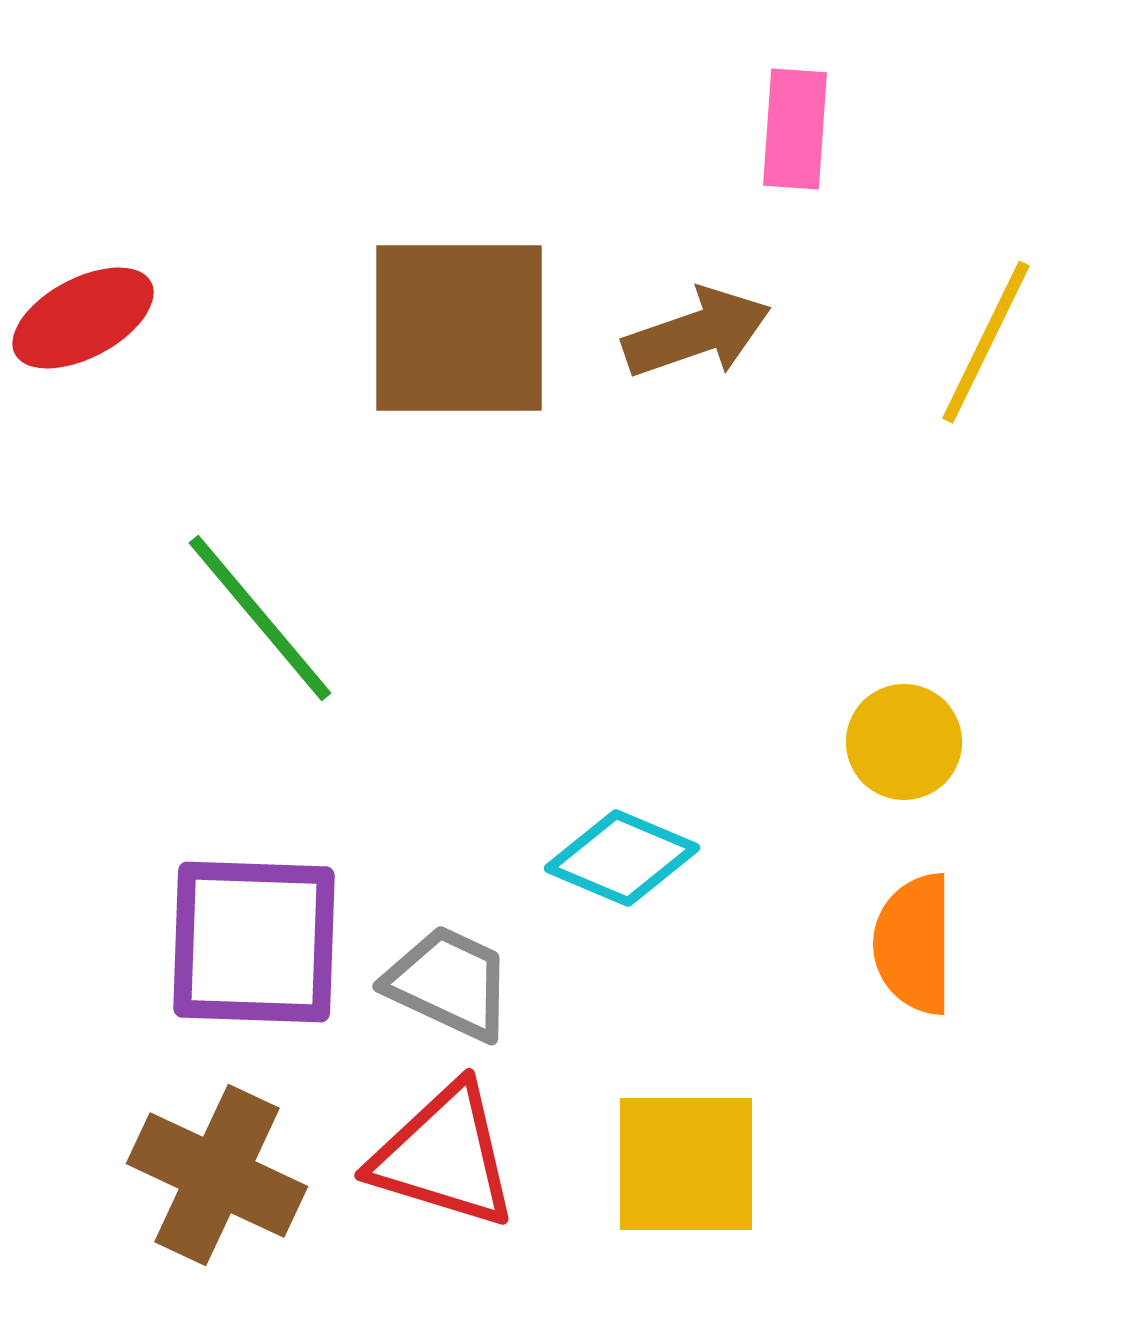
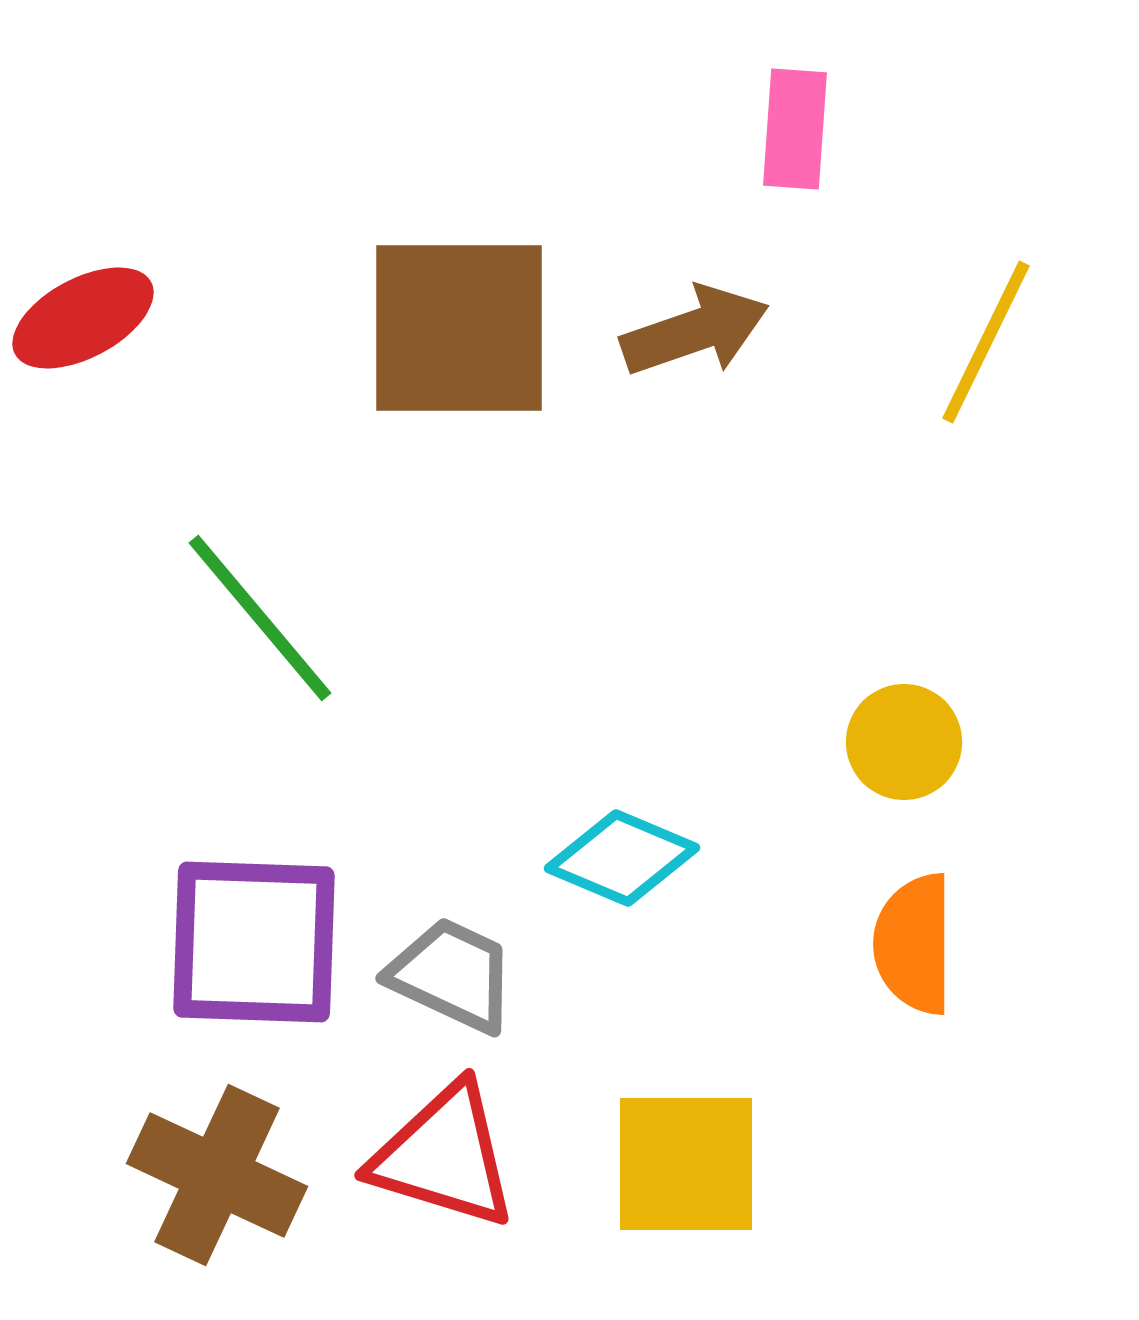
brown arrow: moved 2 px left, 2 px up
gray trapezoid: moved 3 px right, 8 px up
